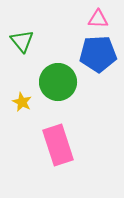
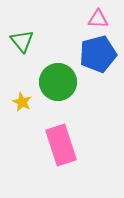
blue pentagon: rotated 12 degrees counterclockwise
pink rectangle: moved 3 px right
